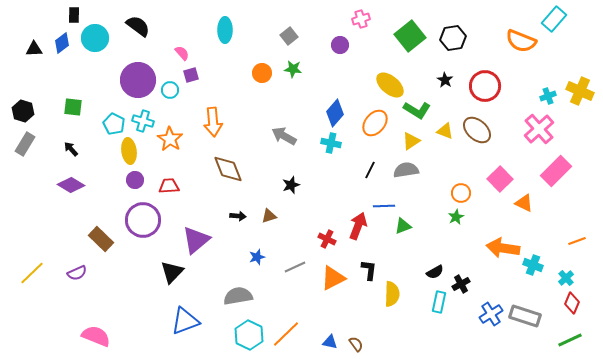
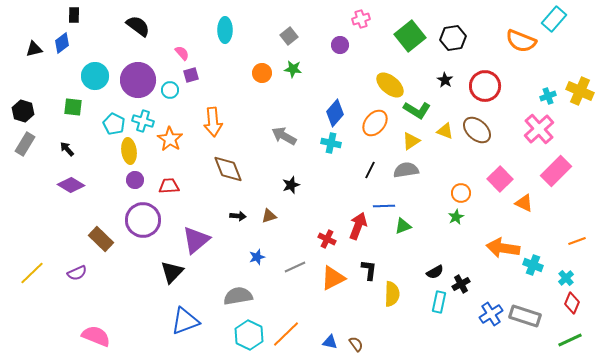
cyan circle at (95, 38): moved 38 px down
black triangle at (34, 49): rotated 12 degrees counterclockwise
black arrow at (71, 149): moved 4 px left
